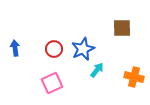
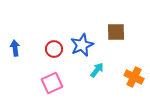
brown square: moved 6 px left, 4 px down
blue star: moved 1 px left, 4 px up
orange cross: rotated 12 degrees clockwise
